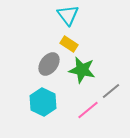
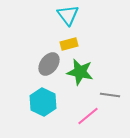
yellow rectangle: rotated 48 degrees counterclockwise
green star: moved 2 px left, 2 px down
gray line: moved 1 px left, 4 px down; rotated 48 degrees clockwise
pink line: moved 6 px down
